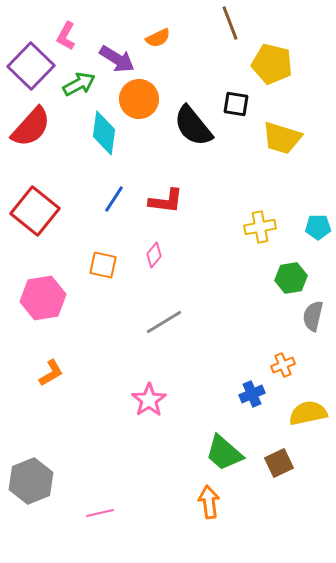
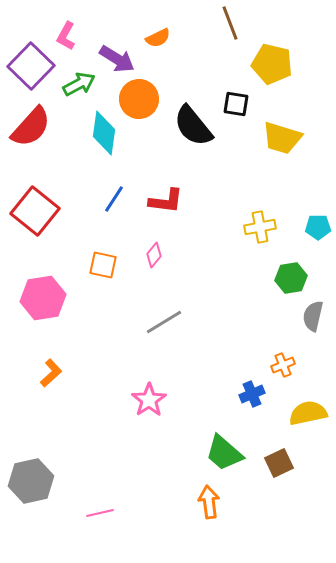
orange L-shape: rotated 12 degrees counterclockwise
gray hexagon: rotated 9 degrees clockwise
